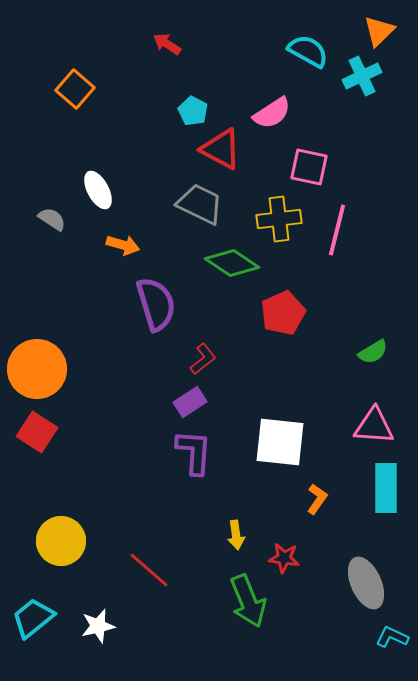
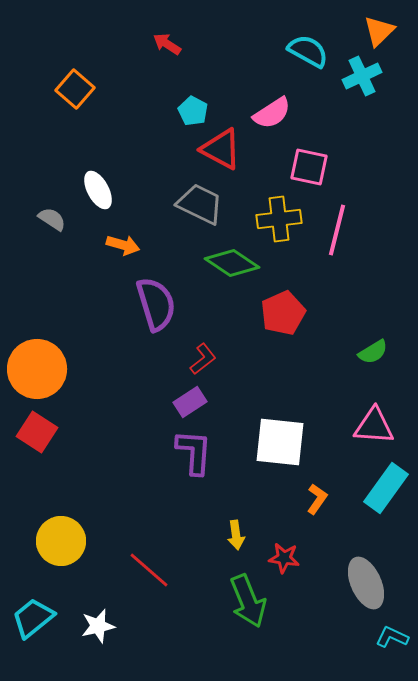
cyan rectangle: rotated 36 degrees clockwise
